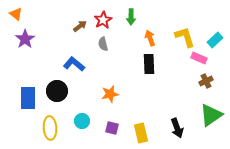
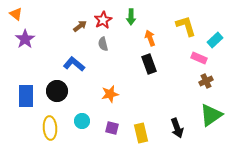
yellow L-shape: moved 1 px right, 11 px up
black rectangle: rotated 18 degrees counterclockwise
blue rectangle: moved 2 px left, 2 px up
